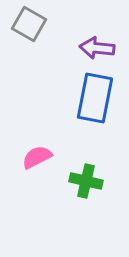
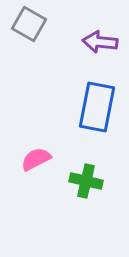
purple arrow: moved 3 px right, 6 px up
blue rectangle: moved 2 px right, 9 px down
pink semicircle: moved 1 px left, 2 px down
